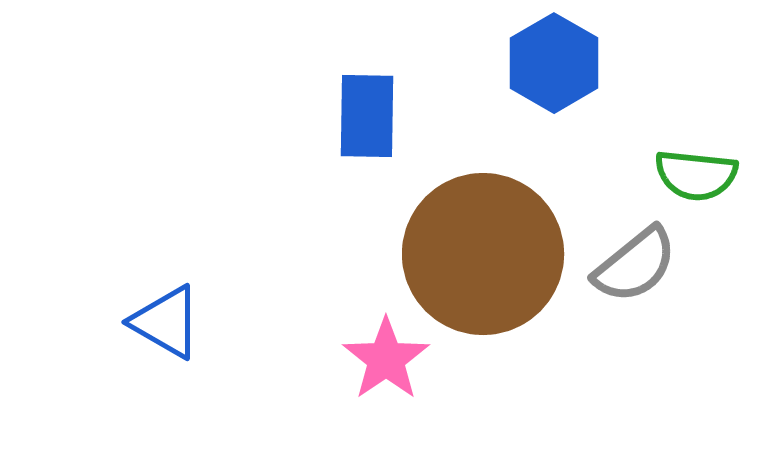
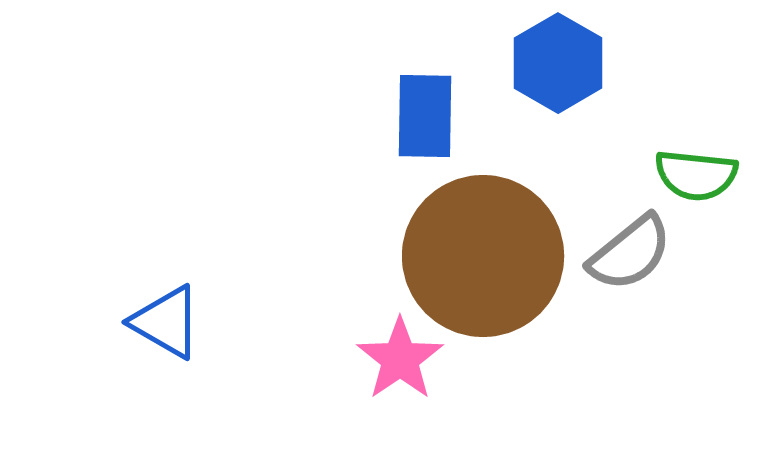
blue hexagon: moved 4 px right
blue rectangle: moved 58 px right
brown circle: moved 2 px down
gray semicircle: moved 5 px left, 12 px up
pink star: moved 14 px right
